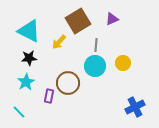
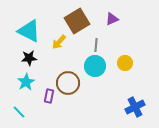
brown square: moved 1 px left
yellow circle: moved 2 px right
